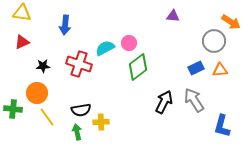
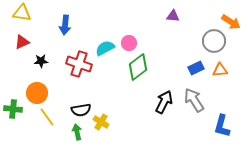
black star: moved 2 px left, 5 px up
yellow cross: rotated 35 degrees clockwise
